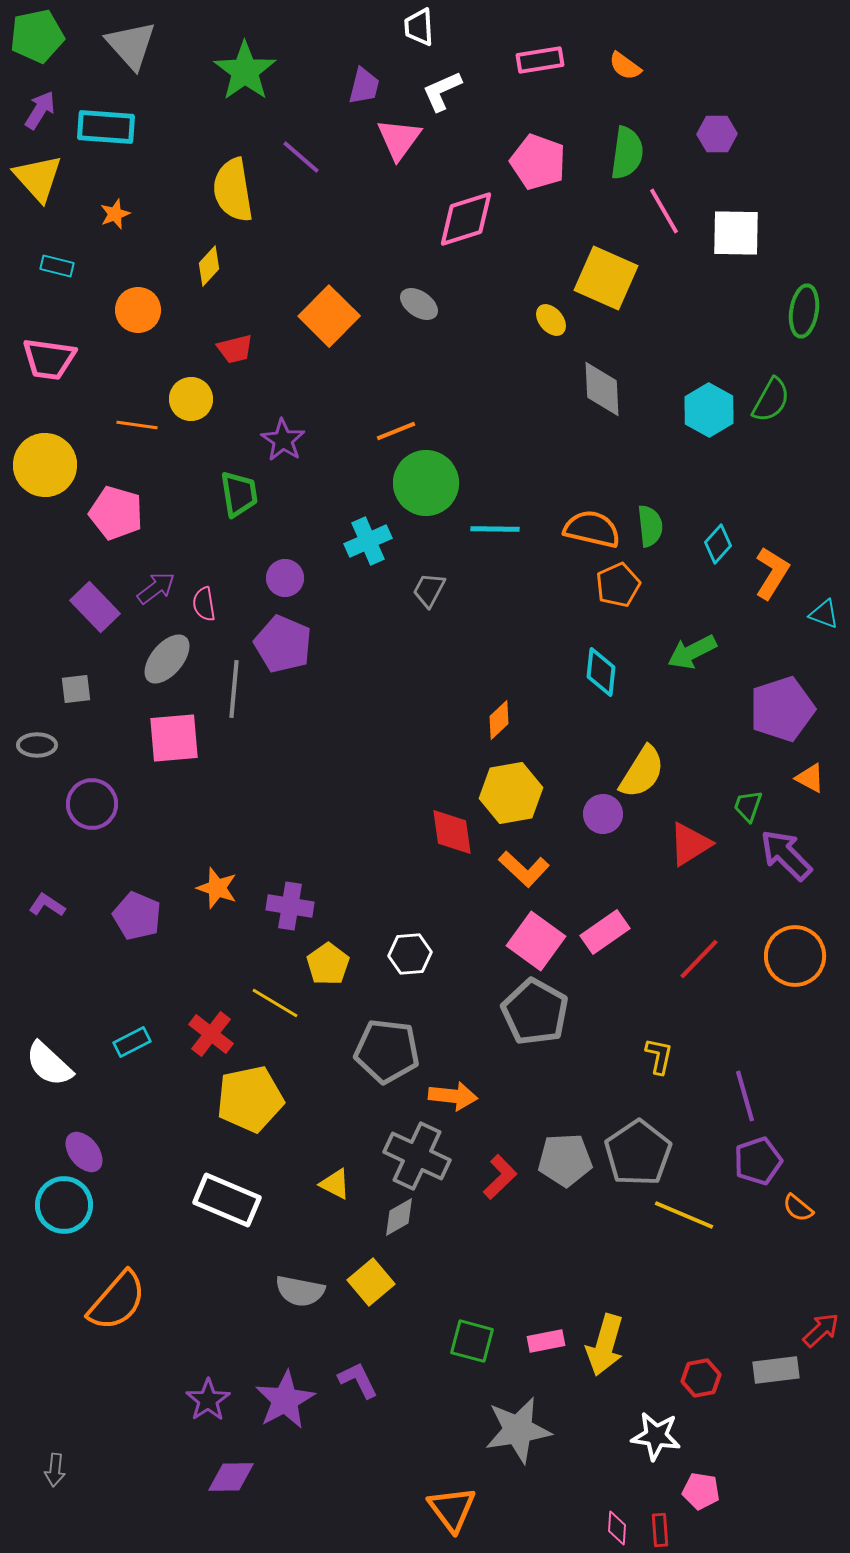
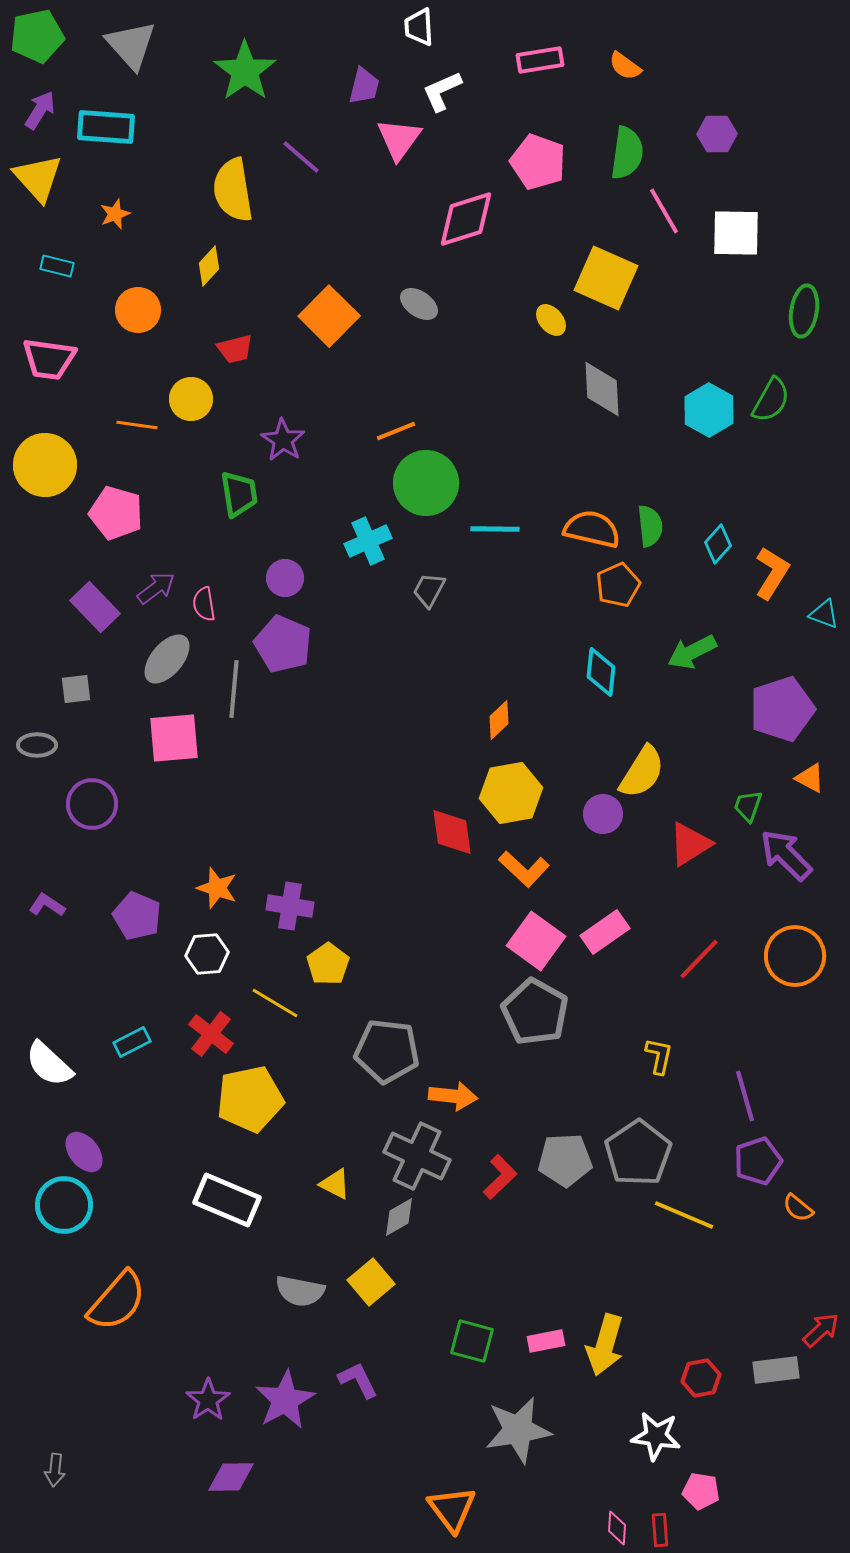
white hexagon at (410, 954): moved 203 px left
